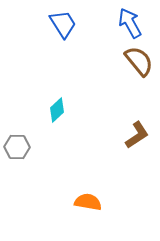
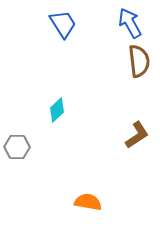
brown semicircle: rotated 32 degrees clockwise
